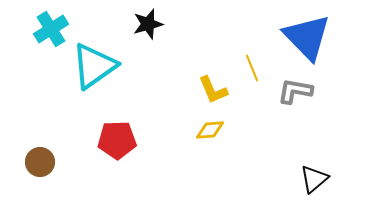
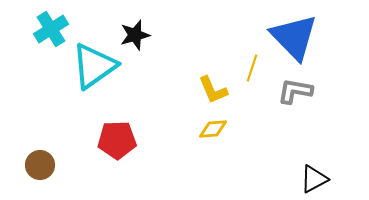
black star: moved 13 px left, 11 px down
blue triangle: moved 13 px left
yellow line: rotated 40 degrees clockwise
yellow diamond: moved 3 px right, 1 px up
brown circle: moved 3 px down
black triangle: rotated 12 degrees clockwise
